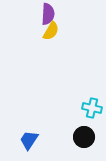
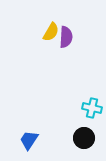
purple semicircle: moved 18 px right, 23 px down
yellow semicircle: moved 1 px down
black circle: moved 1 px down
